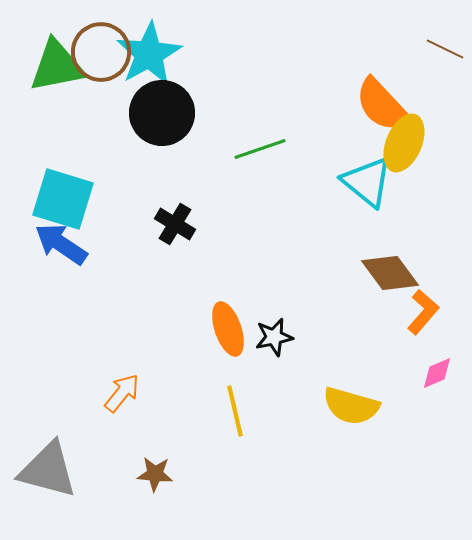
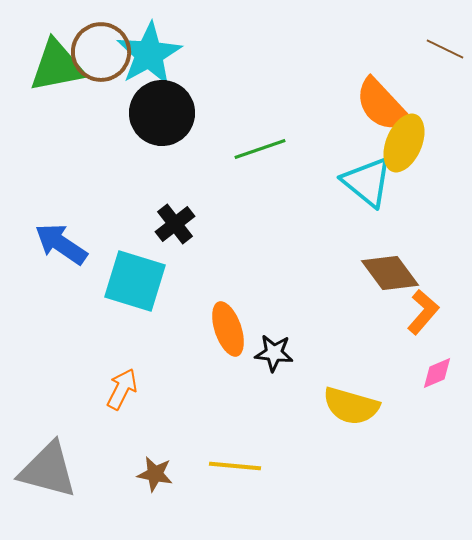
cyan square: moved 72 px right, 82 px down
black cross: rotated 21 degrees clockwise
black star: moved 16 px down; rotated 18 degrees clockwise
orange arrow: moved 4 px up; rotated 12 degrees counterclockwise
yellow line: moved 55 px down; rotated 72 degrees counterclockwise
brown star: rotated 6 degrees clockwise
